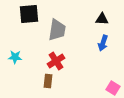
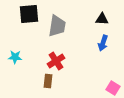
gray trapezoid: moved 4 px up
